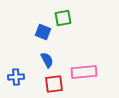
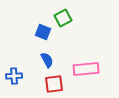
green square: rotated 18 degrees counterclockwise
pink rectangle: moved 2 px right, 3 px up
blue cross: moved 2 px left, 1 px up
